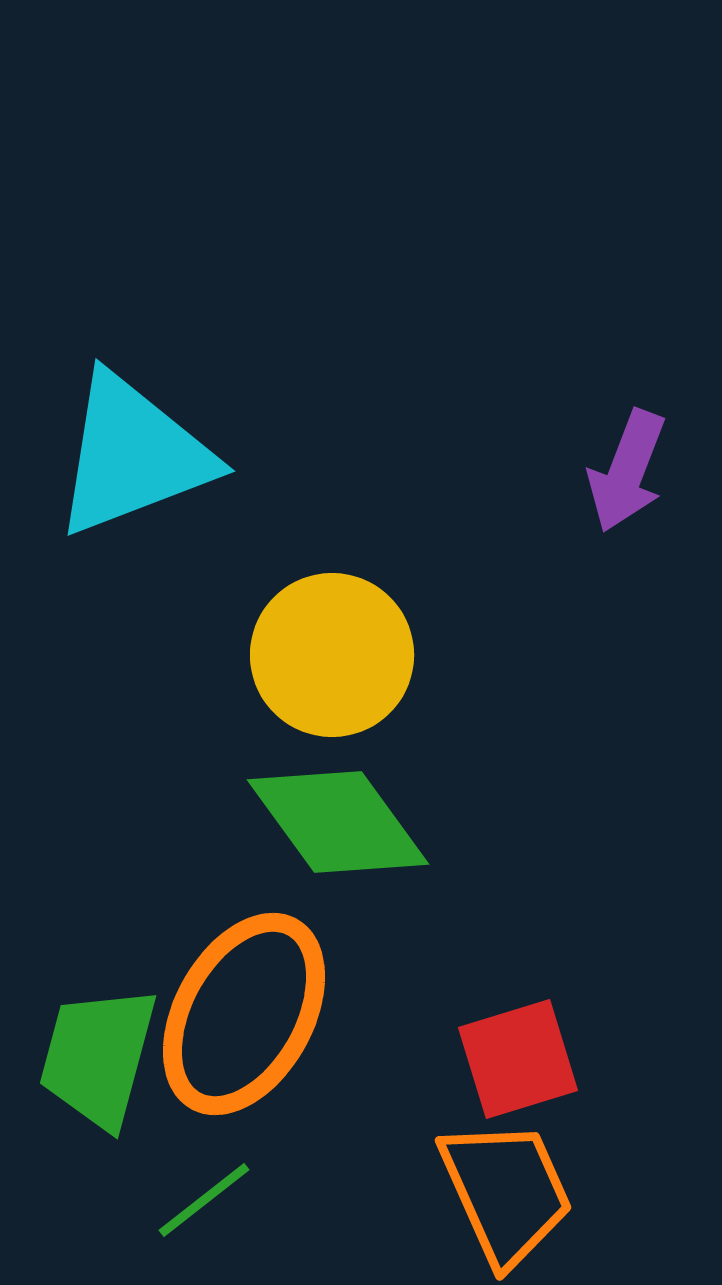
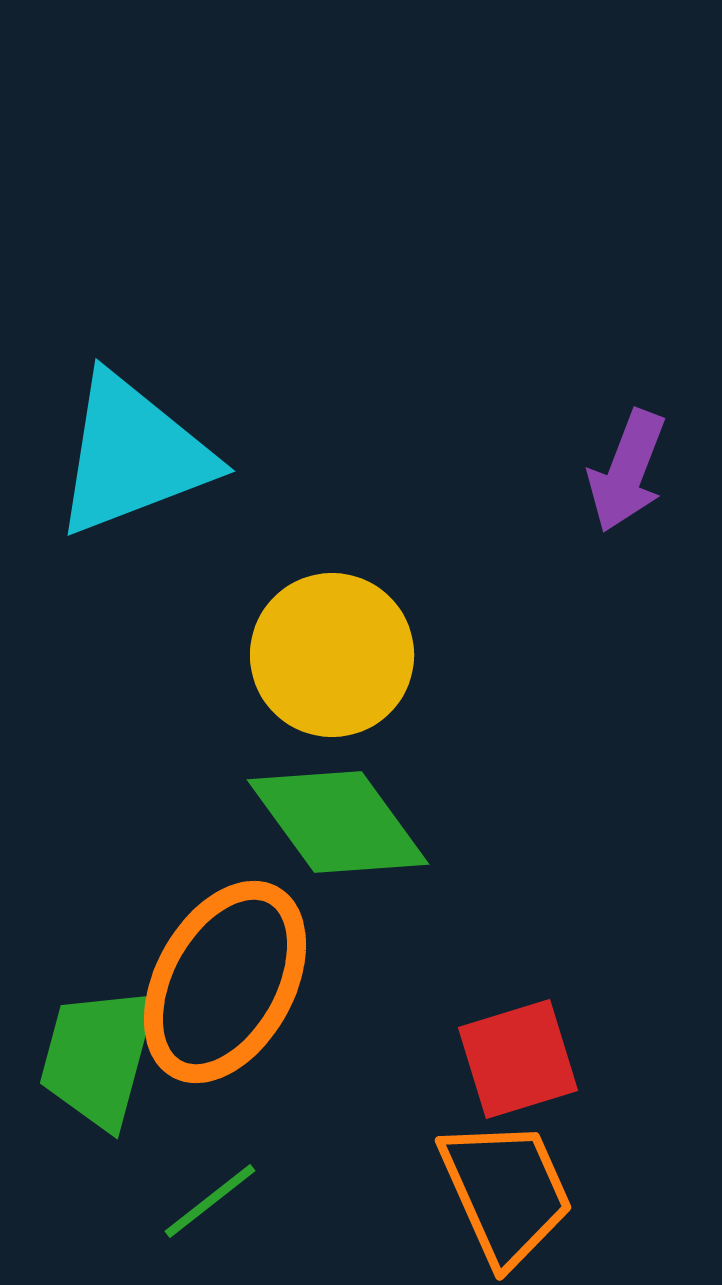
orange ellipse: moved 19 px left, 32 px up
green line: moved 6 px right, 1 px down
